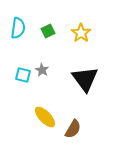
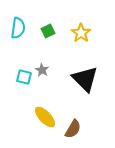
cyan square: moved 1 px right, 2 px down
black triangle: rotated 8 degrees counterclockwise
